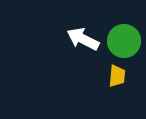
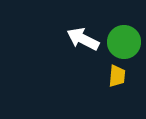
green circle: moved 1 px down
